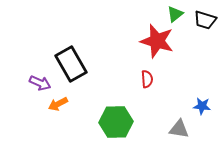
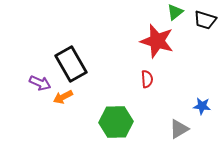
green triangle: moved 2 px up
orange arrow: moved 5 px right, 7 px up
gray triangle: rotated 40 degrees counterclockwise
